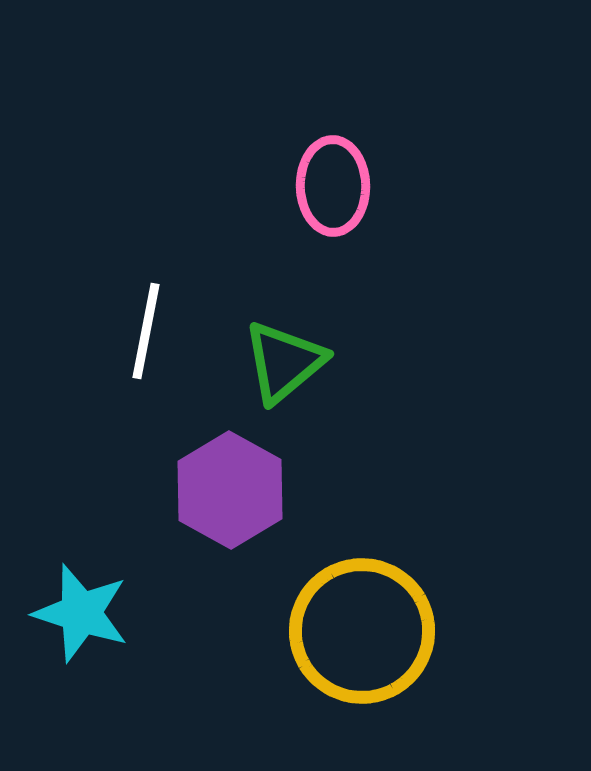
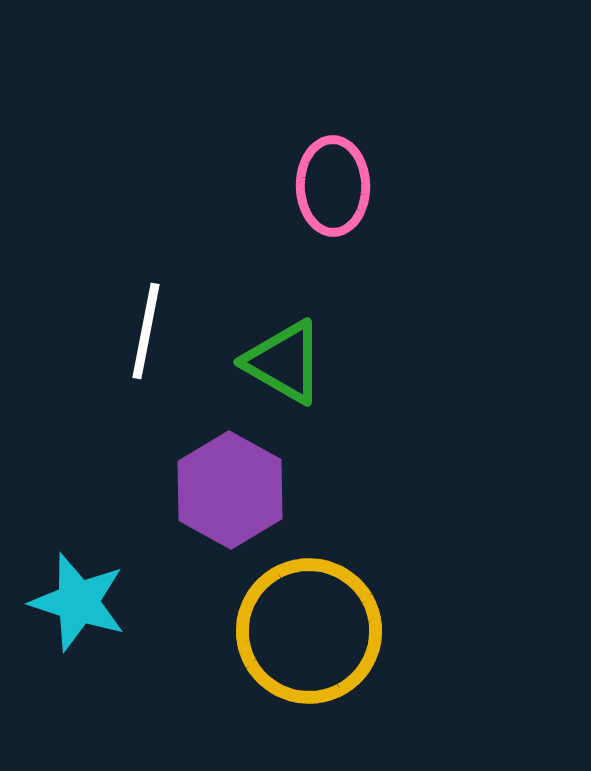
green triangle: rotated 50 degrees counterclockwise
cyan star: moved 3 px left, 11 px up
yellow circle: moved 53 px left
